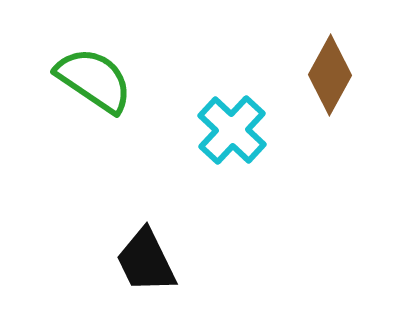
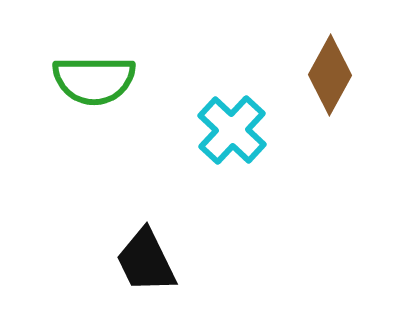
green semicircle: rotated 146 degrees clockwise
